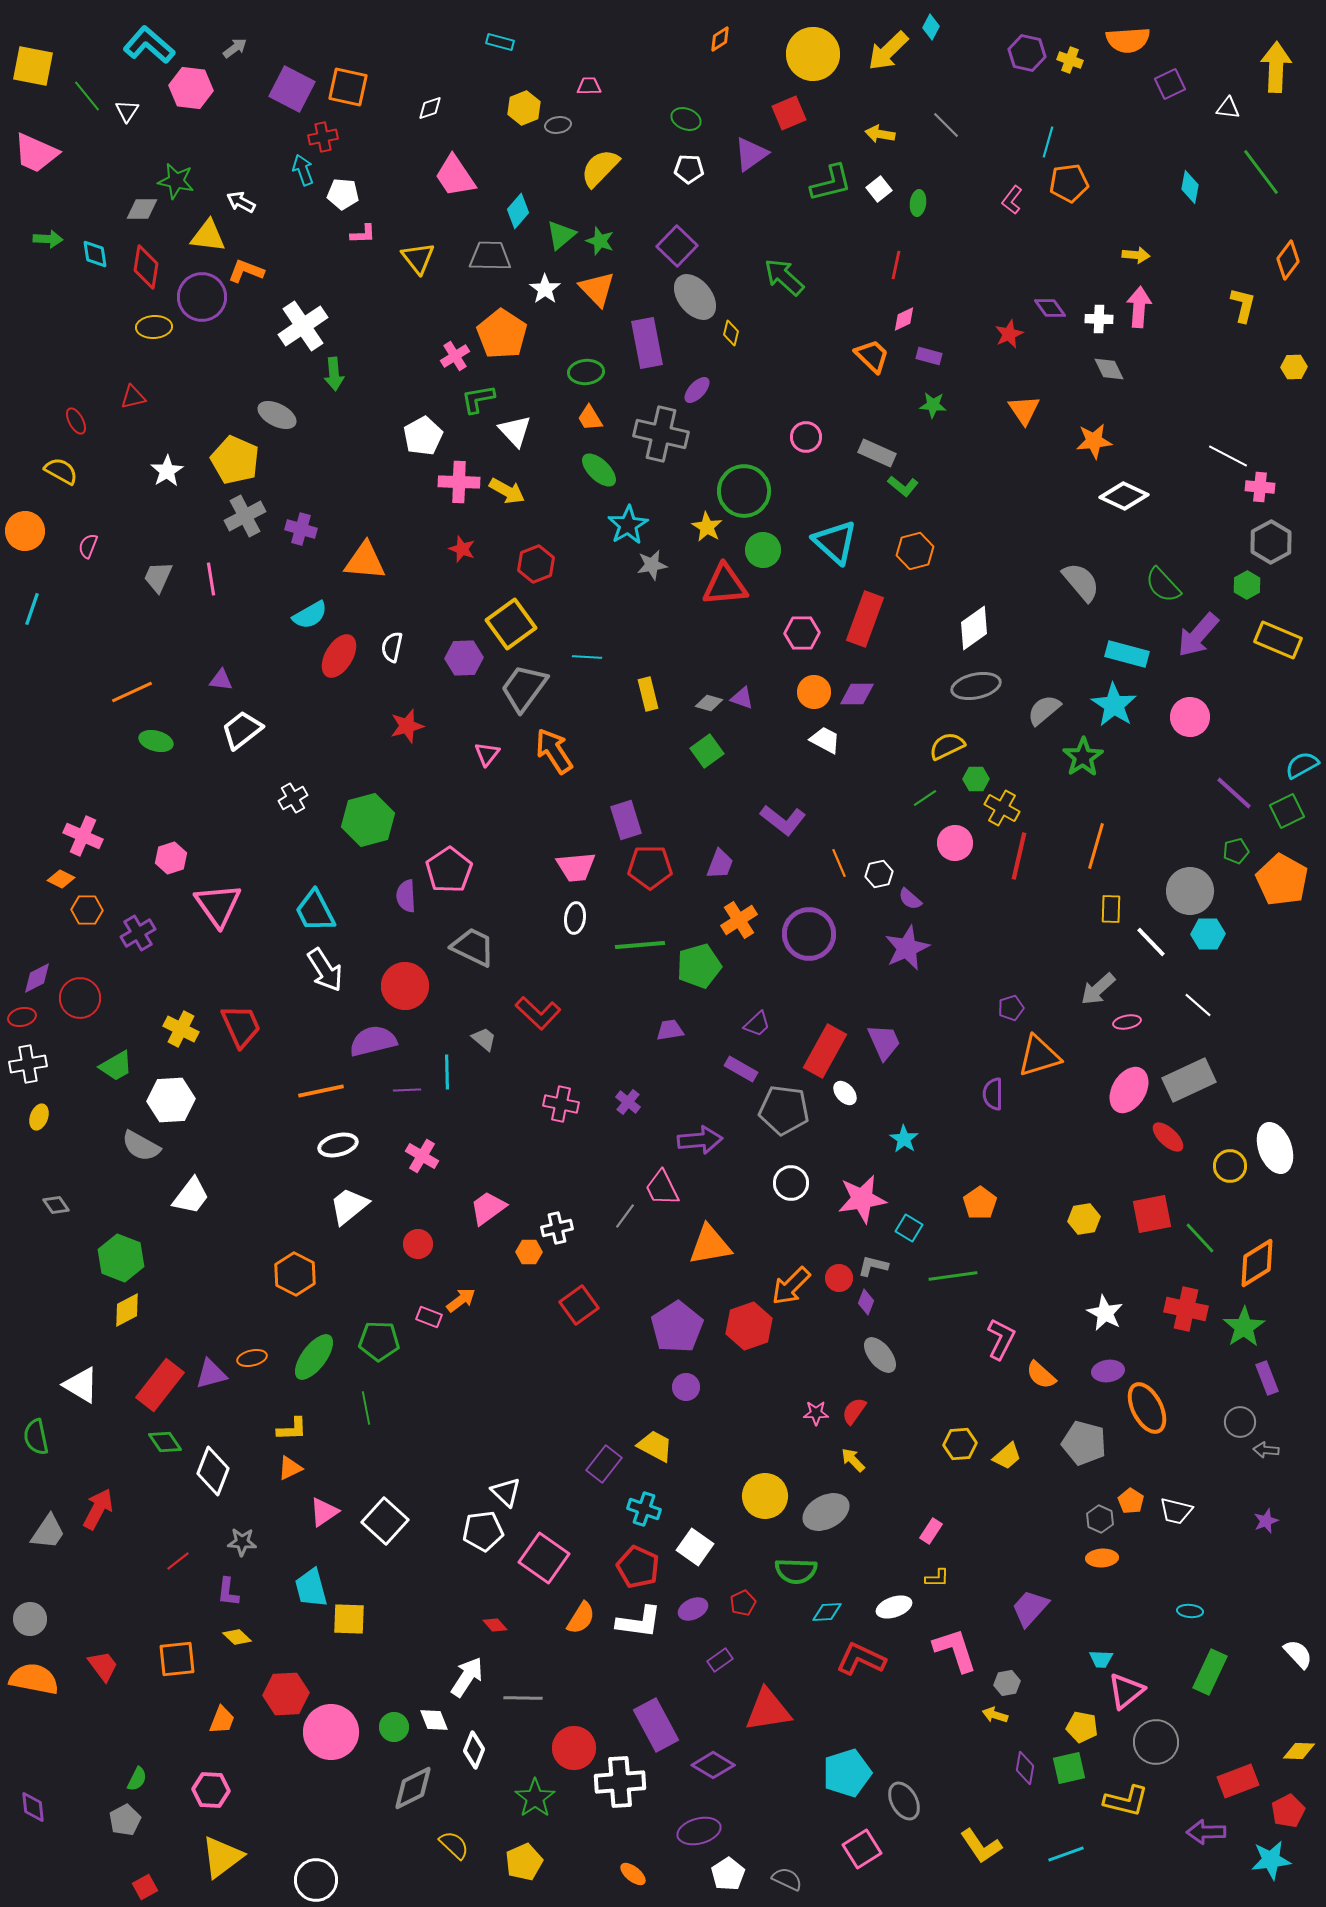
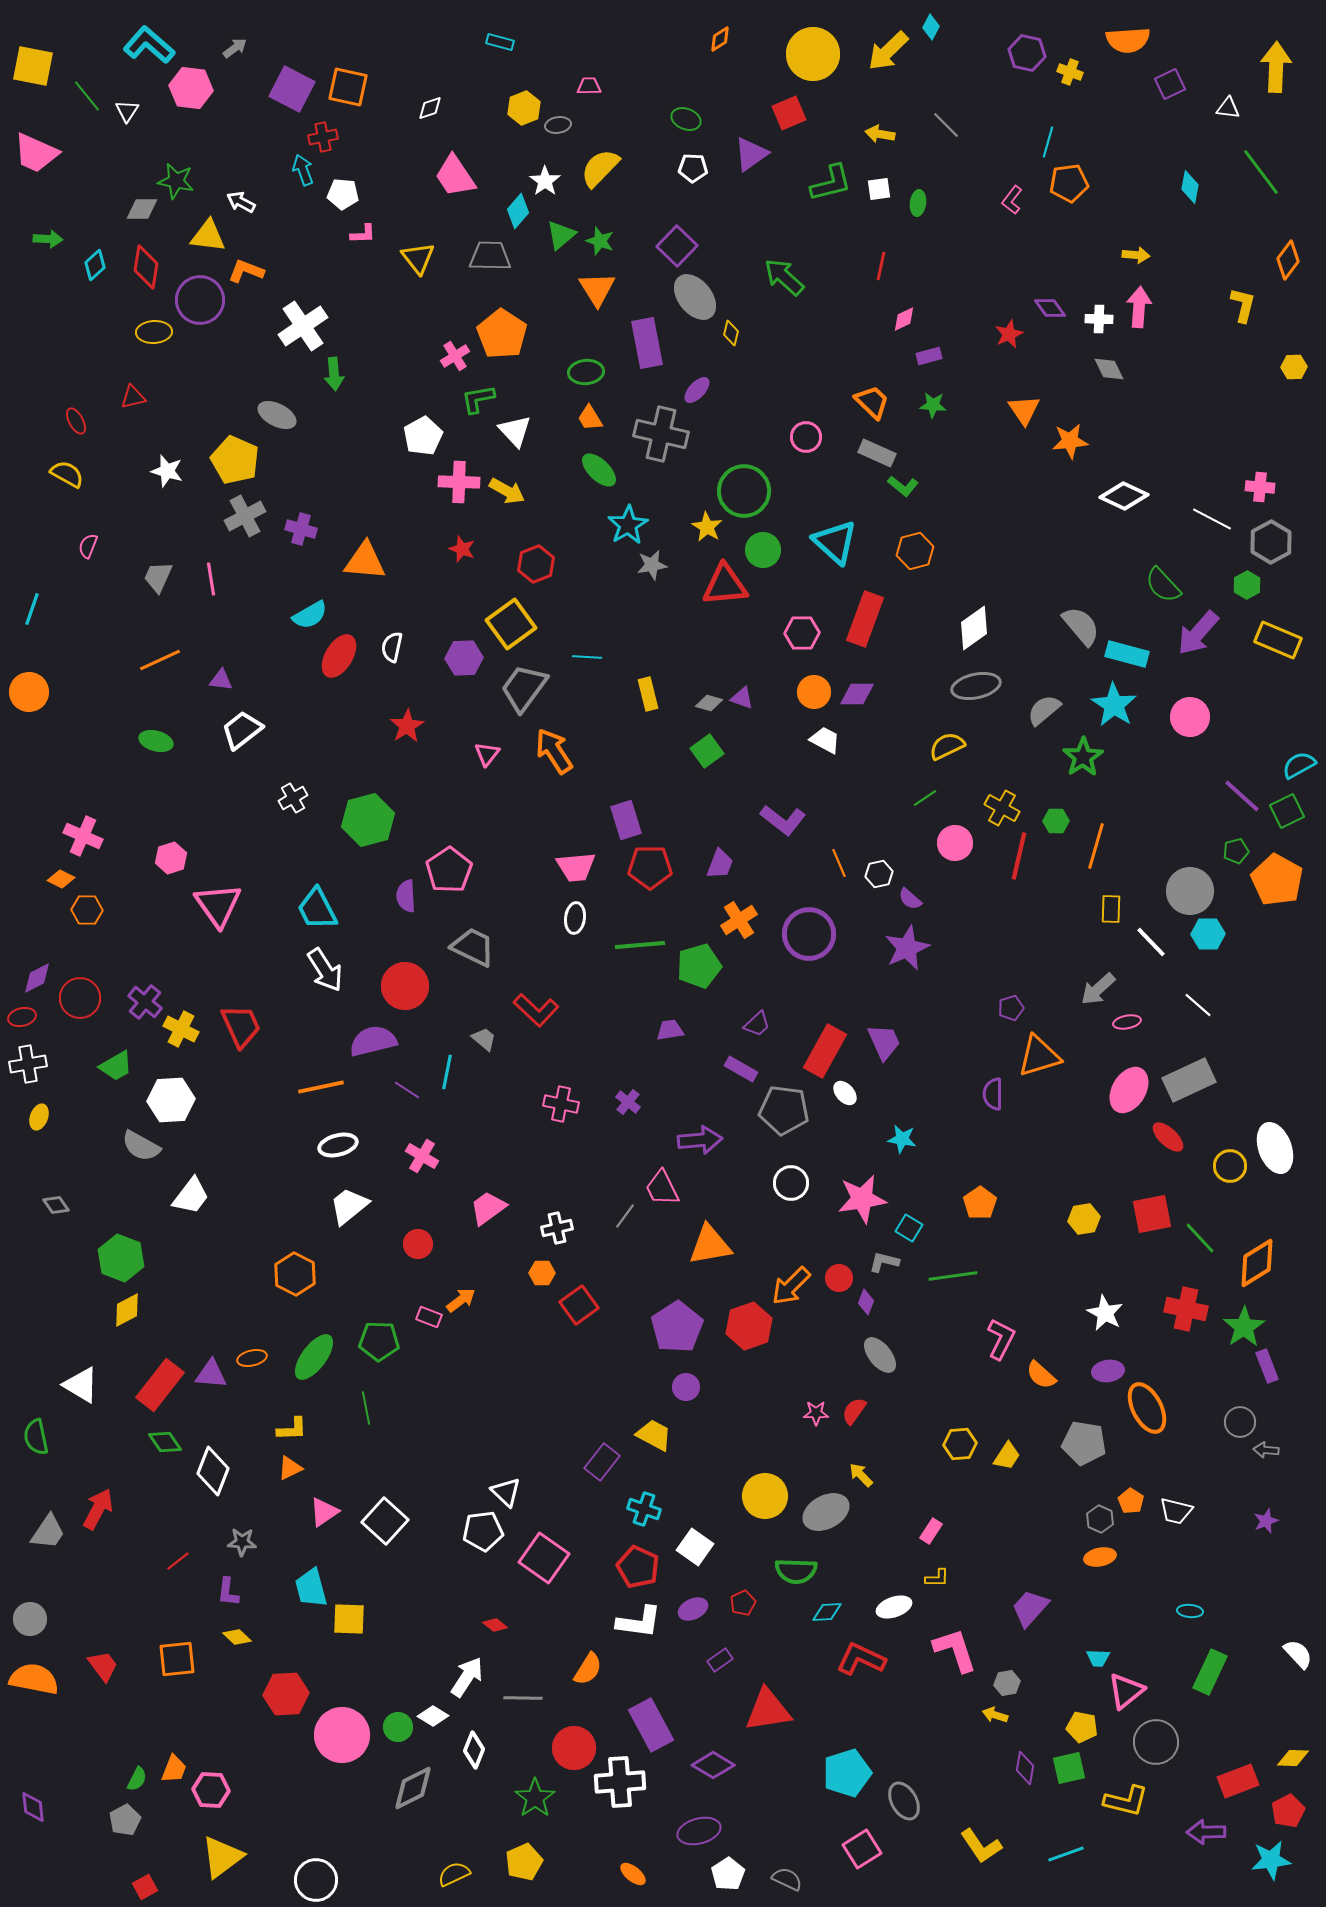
yellow cross at (1070, 60): moved 12 px down
white pentagon at (689, 169): moved 4 px right, 1 px up
white square at (879, 189): rotated 30 degrees clockwise
cyan diamond at (95, 254): moved 11 px down; rotated 56 degrees clockwise
red line at (896, 265): moved 15 px left, 1 px down
white star at (545, 289): moved 108 px up
orange triangle at (597, 289): rotated 12 degrees clockwise
purple circle at (202, 297): moved 2 px left, 3 px down
yellow ellipse at (154, 327): moved 5 px down
orange trapezoid at (872, 356): moved 46 px down
purple rectangle at (929, 356): rotated 30 degrees counterclockwise
orange star at (1094, 441): moved 24 px left
white line at (1228, 456): moved 16 px left, 63 px down
yellow semicircle at (61, 471): moved 6 px right, 3 px down
white star at (167, 471): rotated 24 degrees counterclockwise
orange circle at (25, 531): moved 4 px right, 161 px down
gray semicircle at (1081, 582): moved 44 px down
purple arrow at (1198, 635): moved 2 px up
orange line at (132, 692): moved 28 px right, 32 px up
red star at (407, 726): rotated 16 degrees counterclockwise
cyan semicircle at (1302, 765): moved 3 px left
green hexagon at (976, 779): moved 80 px right, 42 px down
purple line at (1234, 793): moved 8 px right, 3 px down
orange pentagon at (1282, 880): moved 5 px left
cyan trapezoid at (315, 911): moved 2 px right, 2 px up
purple cross at (138, 933): moved 7 px right, 69 px down; rotated 20 degrees counterclockwise
red L-shape at (538, 1013): moved 2 px left, 3 px up
cyan line at (447, 1072): rotated 12 degrees clockwise
purple line at (407, 1090): rotated 36 degrees clockwise
orange line at (321, 1091): moved 4 px up
cyan star at (904, 1139): moved 2 px left; rotated 24 degrees counterclockwise
orange hexagon at (529, 1252): moved 13 px right, 21 px down
gray L-shape at (873, 1266): moved 11 px right, 4 px up
purple triangle at (211, 1374): rotated 20 degrees clockwise
purple rectangle at (1267, 1378): moved 12 px up
gray pentagon at (1084, 1443): rotated 6 degrees counterclockwise
yellow trapezoid at (655, 1446): moved 1 px left, 11 px up
yellow trapezoid at (1007, 1456): rotated 16 degrees counterclockwise
yellow arrow at (853, 1460): moved 8 px right, 15 px down
purple rectangle at (604, 1464): moved 2 px left, 2 px up
orange ellipse at (1102, 1558): moved 2 px left, 1 px up; rotated 8 degrees counterclockwise
orange semicircle at (581, 1618): moved 7 px right, 51 px down
red diamond at (495, 1625): rotated 10 degrees counterclockwise
cyan trapezoid at (1101, 1659): moved 3 px left, 1 px up
orange trapezoid at (222, 1720): moved 48 px left, 49 px down
white diamond at (434, 1720): moved 1 px left, 4 px up; rotated 36 degrees counterclockwise
purple rectangle at (656, 1725): moved 5 px left
green circle at (394, 1727): moved 4 px right
pink circle at (331, 1732): moved 11 px right, 3 px down
yellow diamond at (1299, 1751): moved 6 px left, 7 px down
yellow semicircle at (454, 1845): moved 29 px down; rotated 68 degrees counterclockwise
